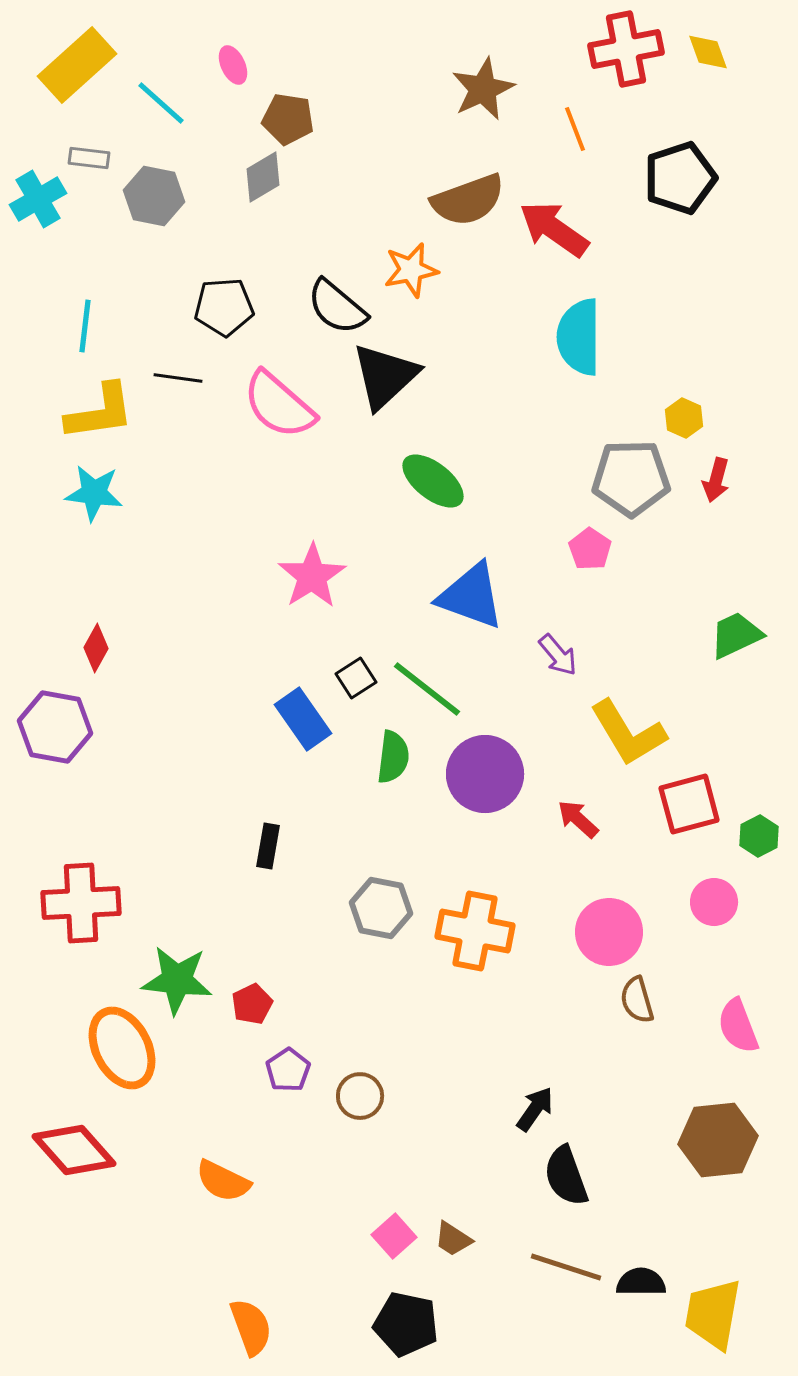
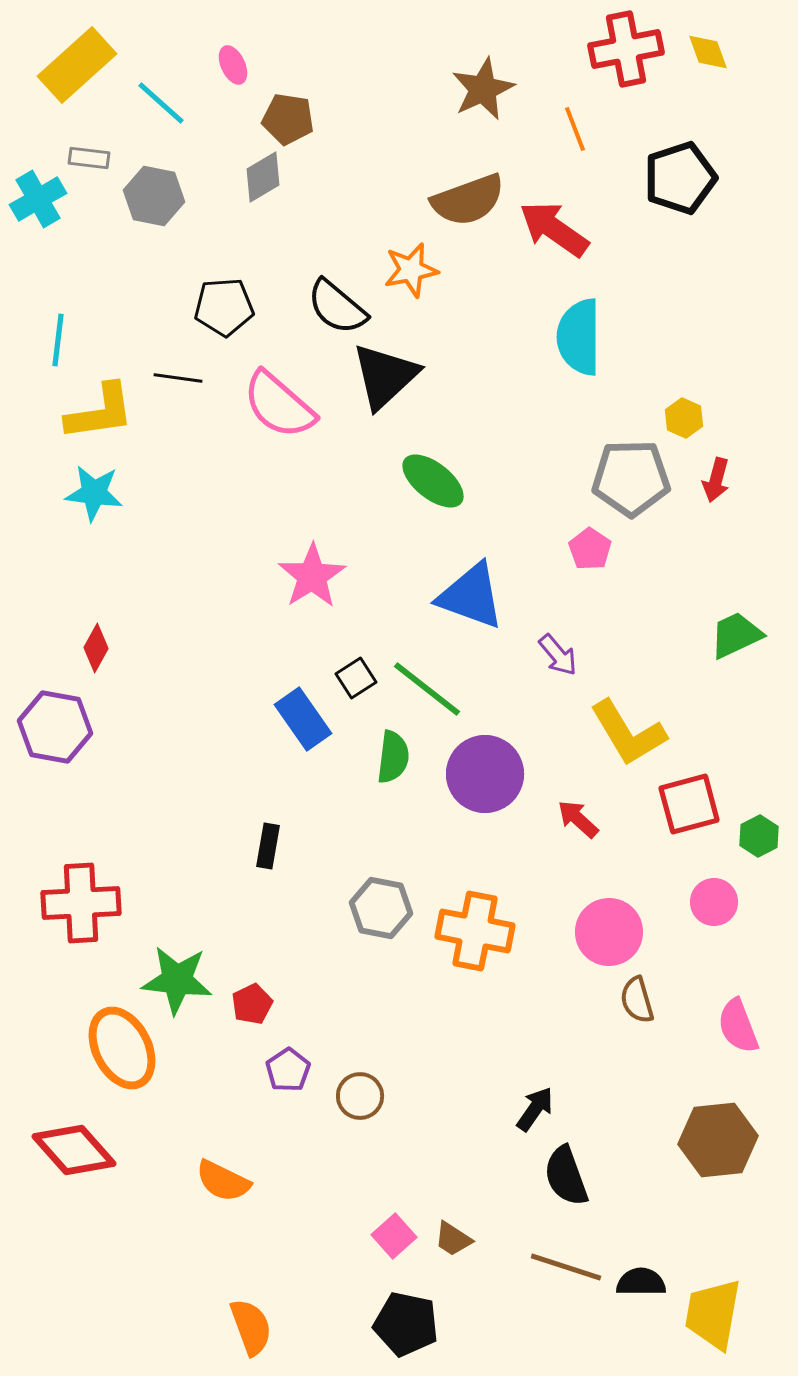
cyan line at (85, 326): moved 27 px left, 14 px down
